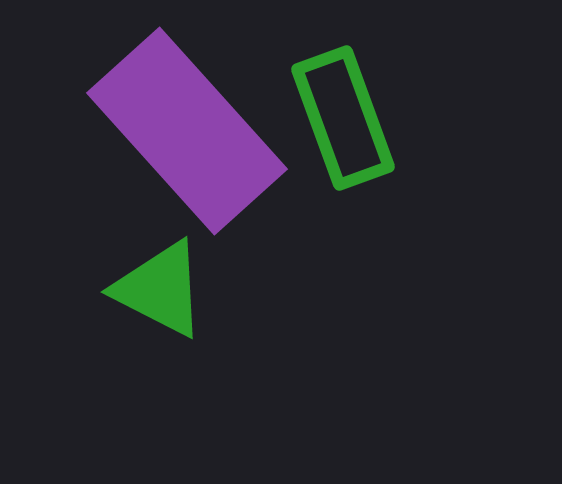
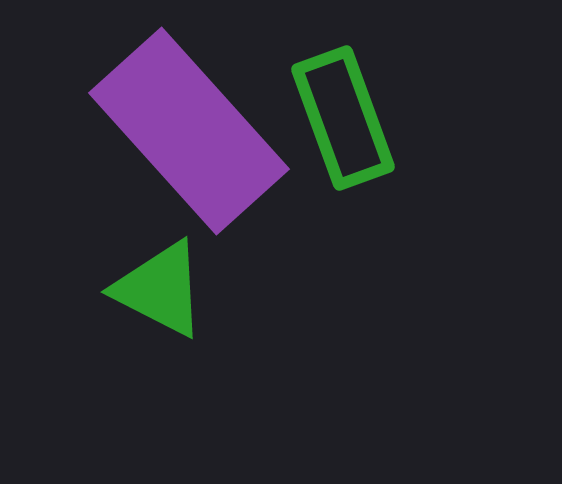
purple rectangle: moved 2 px right
